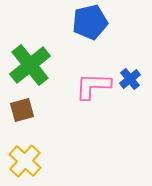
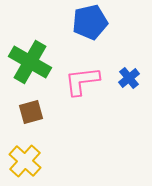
green cross: moved 3 px up; rotated 21 degrees counterclockwise
blue cross: moved 1 px left, 1 px up
pink L-shape: moved 11 px left, 5 px up; rotated 9 degrees counterclockwise
brown square: moved 9 px right, 2 px down
